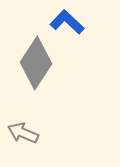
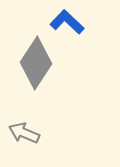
gray arrow: moved 1 px right
